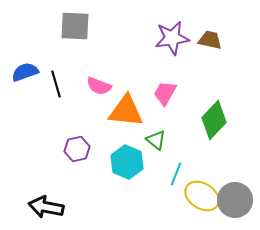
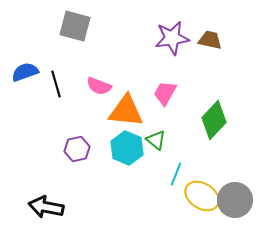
gray square: rotated 12 degrees clockwise
cyan hexagon: moved 14 px up
